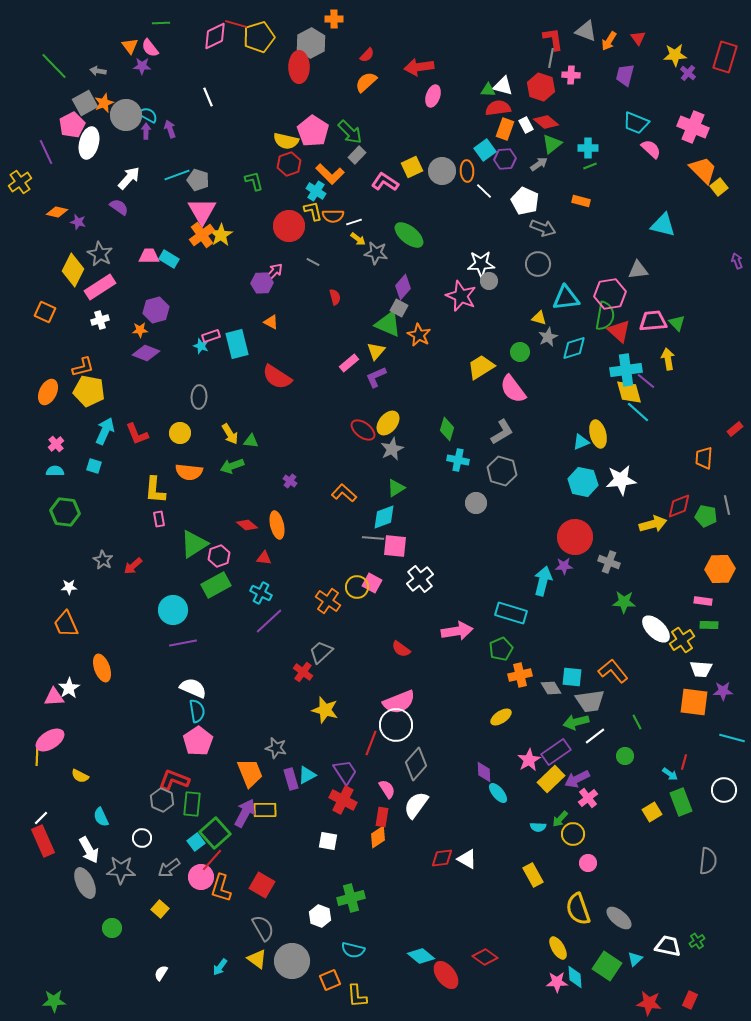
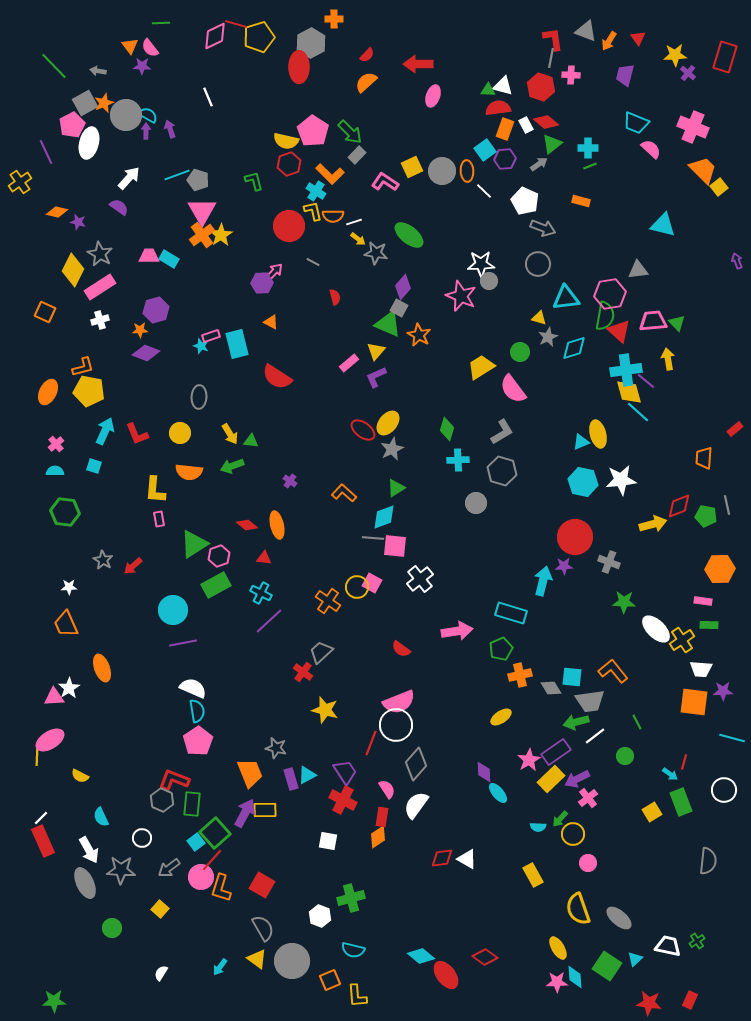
red arrow at (419, 67): moved 1 px left, 3 px up; rotated 8 degrees clockwise
cyan cross at (458, 460): rotated 15 degrees counterclockwise
